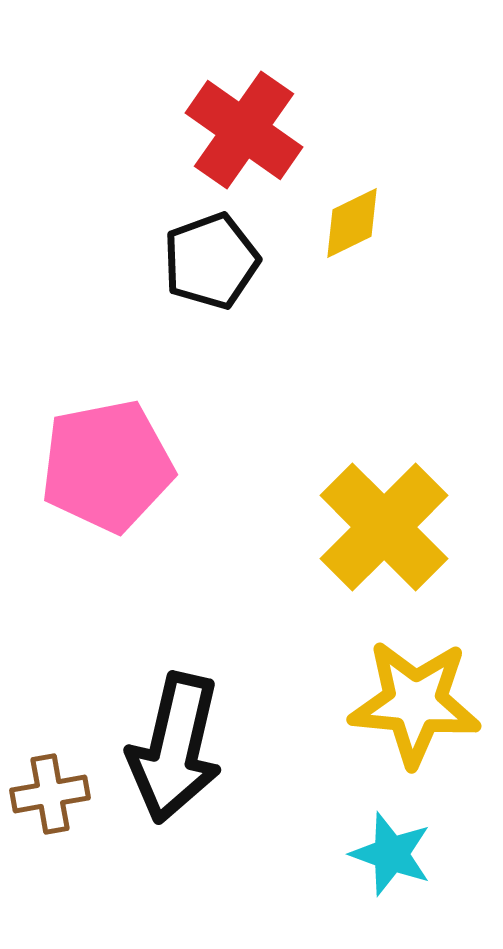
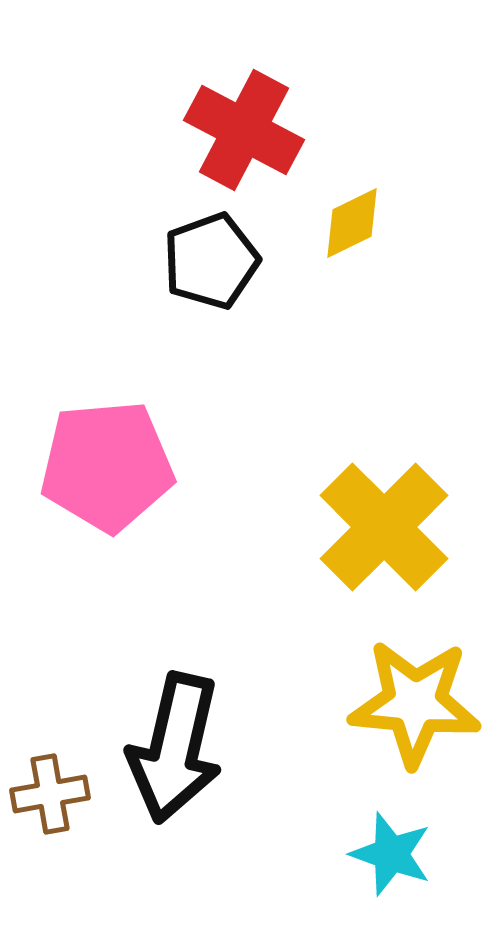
red cross: rotated 7 degrees counterclockwise
pink pentagon: rotated 6 degrees clockwise
